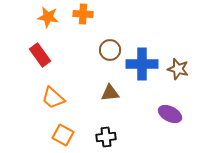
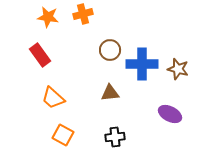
orange cross: rotated 18 degrees counterclockwise
black cross: moved 9 px right
